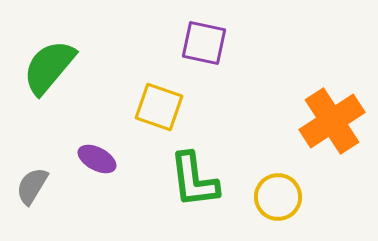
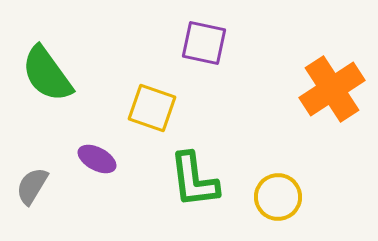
green semicircle: moved 2 px left, 7 px down; rotated 76 degrees counterclockwise
yellow square: moved 7 px left, 1 px down
orange cross: moved 32 px up
